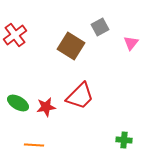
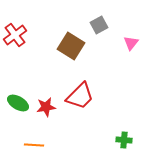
gray square: moved 1 px left, 2 px up
